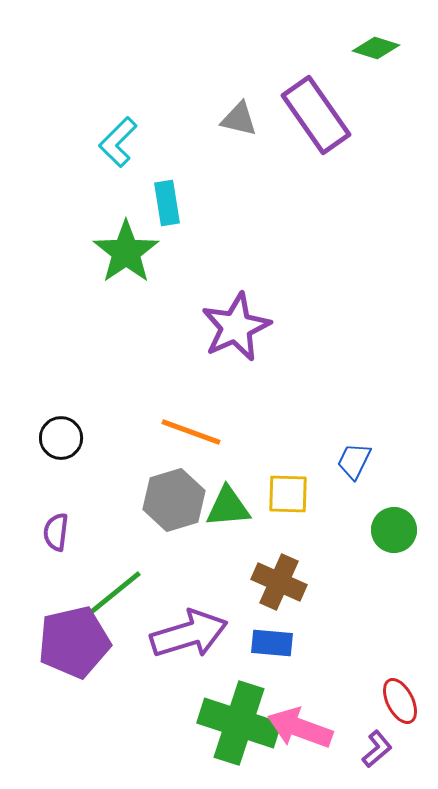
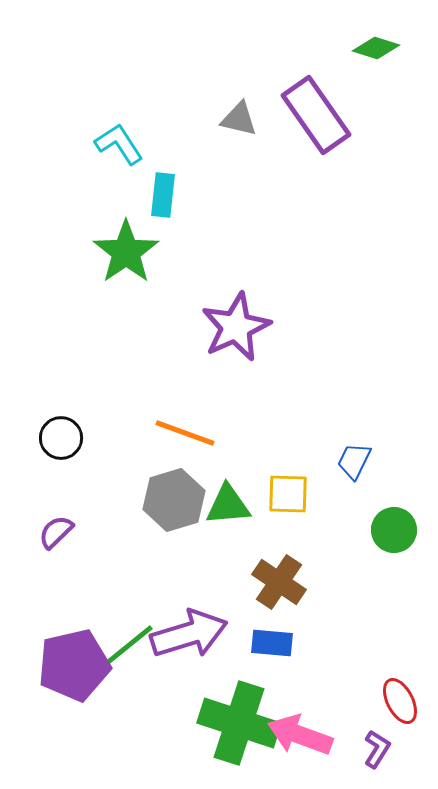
cyan L-shape: moved 1 px right, 2 px down; rotated 102 degrees clockwise
cyan rectangle: moved 4 px left, 8 px up; rotated 15 degrees clockwise
orange line: moved 6 px left, 1 px down
green triangle: moved 2 px up
purple semicircle: rotated 39 degrees clockwise
brown cross: rotated 10 degrees clockwise
green line: moved 12 px right, 54 px down
purple pentagon: moved 23 px down
pink arrow: moved 7 px down
purple L-shape: rotated 18 degrees counterclockwise
